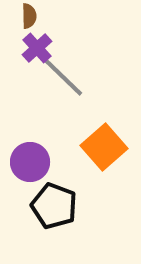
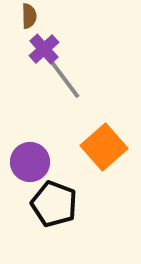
purple cross: moved 7 px right, 1 px down
gray line: rotated 9 degrees clockwise
black pentagon: moved 2 px up
